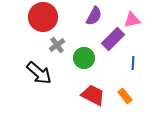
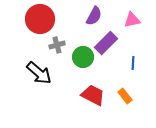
red circle: moved 3 px left, 2 px down
purple rectangle: moved 7 px left, 4 px down
gray cross: rotated 21 degrees clockwise
green circle: moved 1 px left, 1 px up
